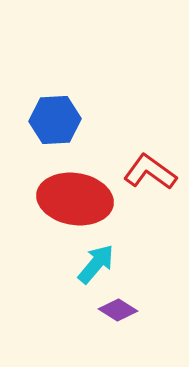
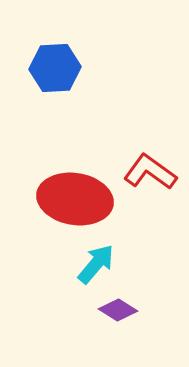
blue hexagon: moved 52 px up
